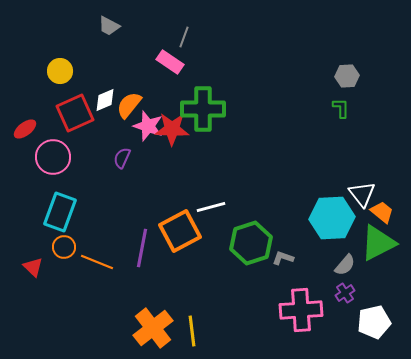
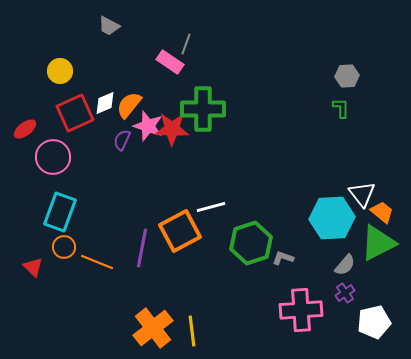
gray line: moved 2 px right, 7 px down
white diamond: moved 3 px down
purple semicircle: moved 18 px up
